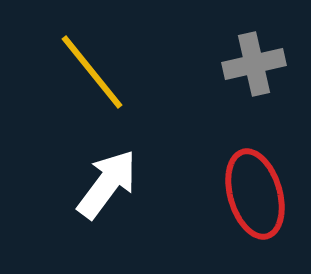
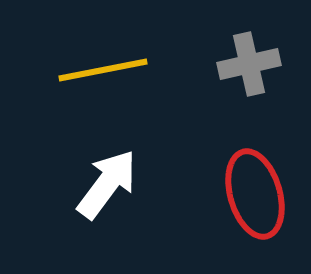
gray cross: moved 5 px left
yellow line: moved 11 px right, 2 px up; rotated 62 degrees counterclockwise
